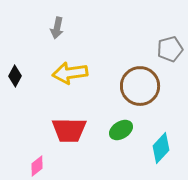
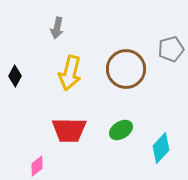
gray pentagon: moved 1 px right
yellow arrow: rotated 68 degrees counterclockwise
brown circle: moved 14 px left, 17 px up
